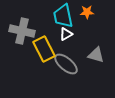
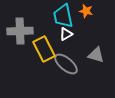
orange star: moved 1 px left, 1 px up; rotated 16 degrees clockwise
gray cross: moved 2 px left; rotated 15 degrees counterclockwise
